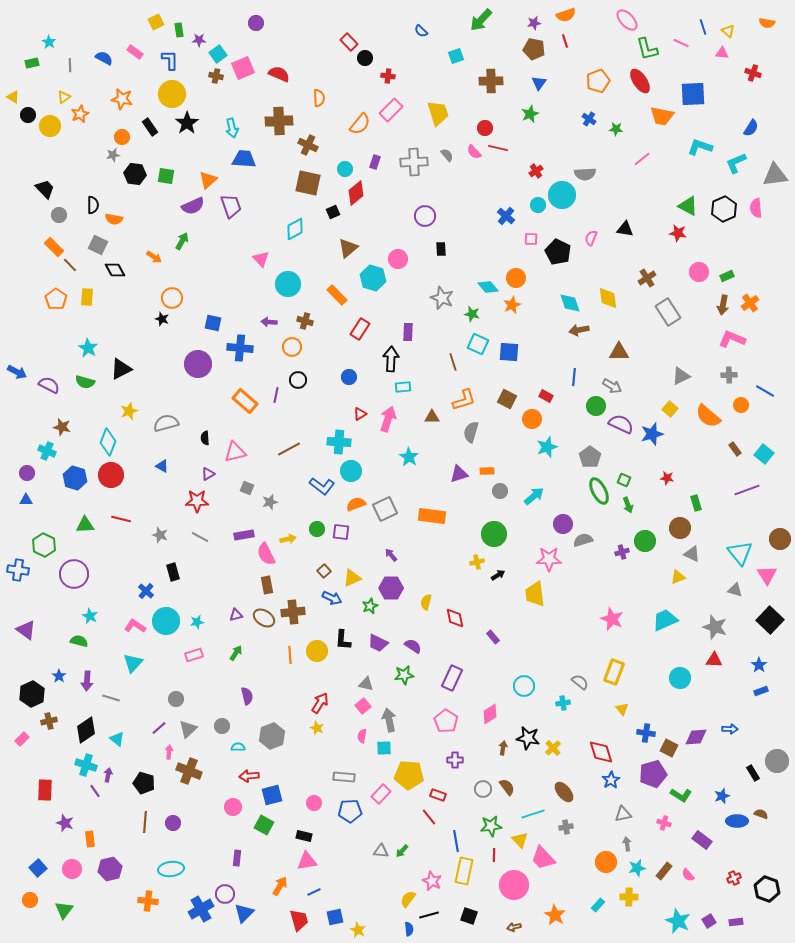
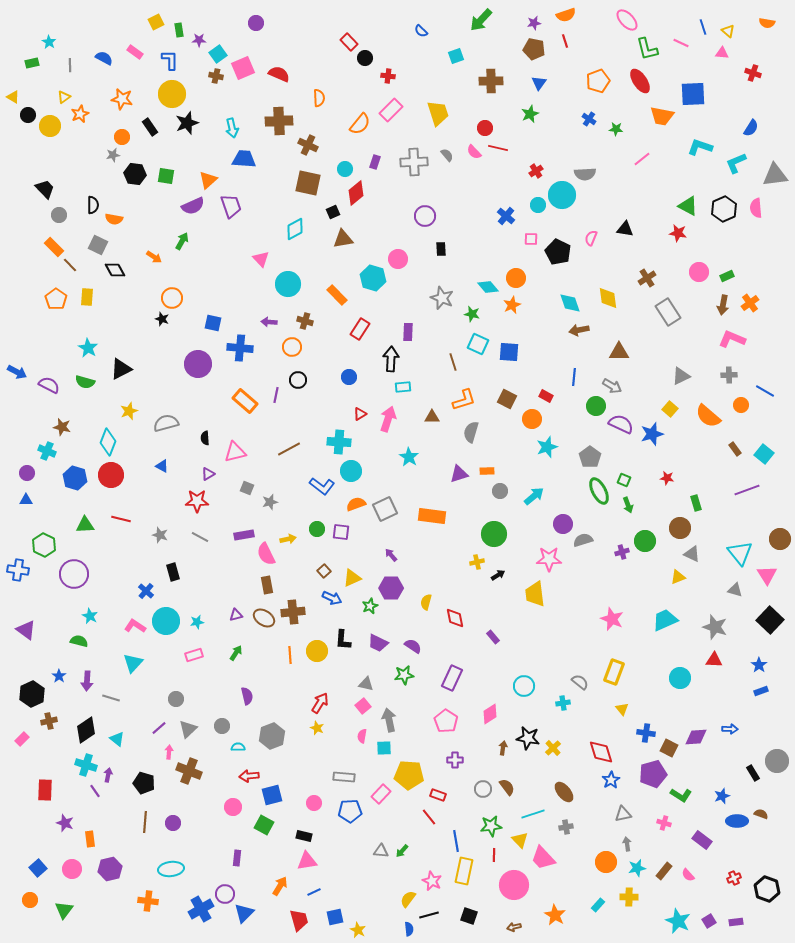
black star at (187, 123): rotated 15 degrees clockwise
brown triangle at (348, 248): moved 5 px left, 9 px up; rotated 30 degrees clockwise
